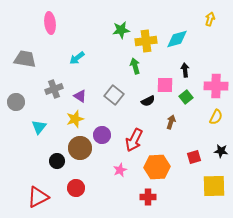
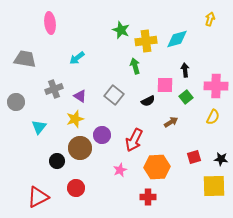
green star: rotated 30 degrees clockwise
yellow semicircle: moved 3 px left
brown arrow: rotated 40 degrees clockwise
black star: moved 8 px down
